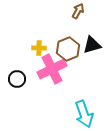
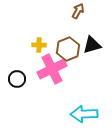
yellow cross: moved 3 px up
cyan arrow: rotated 108 degrees clockwise
